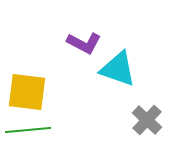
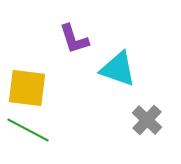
purple L-shape: moved 10 px left, 4 px up; rotated 44 degrees clockwise
yellow square: moved 4 px up
green line: rotated 33 degrees clockwise
